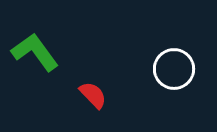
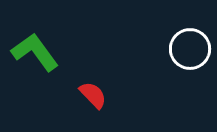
white circle: moved 16 px right, 20 px up
